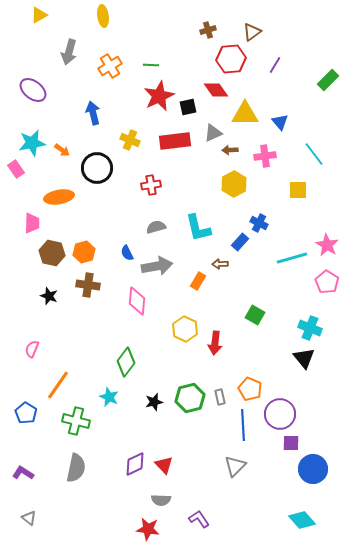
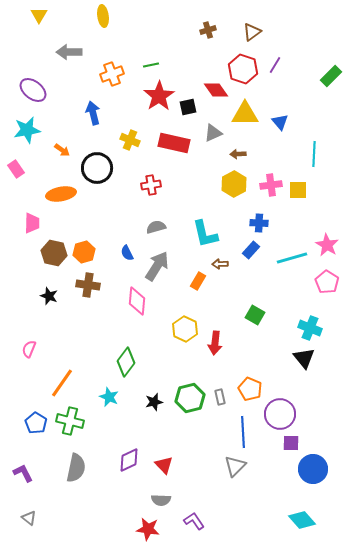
yellow triangle at (39, 15): rotated 30 degrees counterclockwise
gray arrow at (69, 52): rotated 75 degrees clockwise
red hexagon at (231, 59): moved 12 px right, 10 px down; rotated 24 degrees clockwise
green line at (151, 65): rotated 14 degrees counterclockwise
orange cross at (110, 66): moved 2 px right, 8 px down; rotated 10 degrees clockwise
green rectangle at (328, 80): moved 3 px right, 4 px up
red star at (159, 96): rotated 8 degrees counterclockwise
red rectangle at (175, 141): moved 1 px left, 2 px down; rotated 20 degrees clockwise
cyan star at (32, 143): moved 5 px left, 13 px up
brown arrow at (230, 150): moved 8 px right, 4 px down
cyan line at (314, 154): rotated 40 degrees clockwise
pink cross at (265, 156): moved 6 px right, 29 px down
orange ellipse at (59, 197): moved 2 px right, 3 px up
blue cross at (259, 223): rotated 24 degrees counterclockwise
cyan L-shape at (198, 228): moved 7 px right, 6 px down
blue rectangle at (240, 242): moved 11 px right, 8 px down
brown hexagon at (52, 253): moved 2 px right
gray arrow at (157, 266): rotated 48 degrees counterclockwise
pink semicircle at (32, 349): moved 3 px left
orange line at (58, 385): moved 4 px right, 2 px up
blue pentagon at (26, 413): moved 10 px right, 10 px down
green cross at (76, 421): moved 6 px left
blue line at (243, 425): moved 7 px down
purple diamond at (135, 464): moved 6 px left, 4 px up
purple L-shape at (23, 473): rotated 30 degrees clockwise
purple L-shape at (199, 519): moved 5 px left, 2 px down
